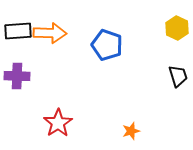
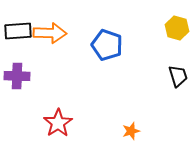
yellow hexagon: rotated 10 degrees counterclockwise
